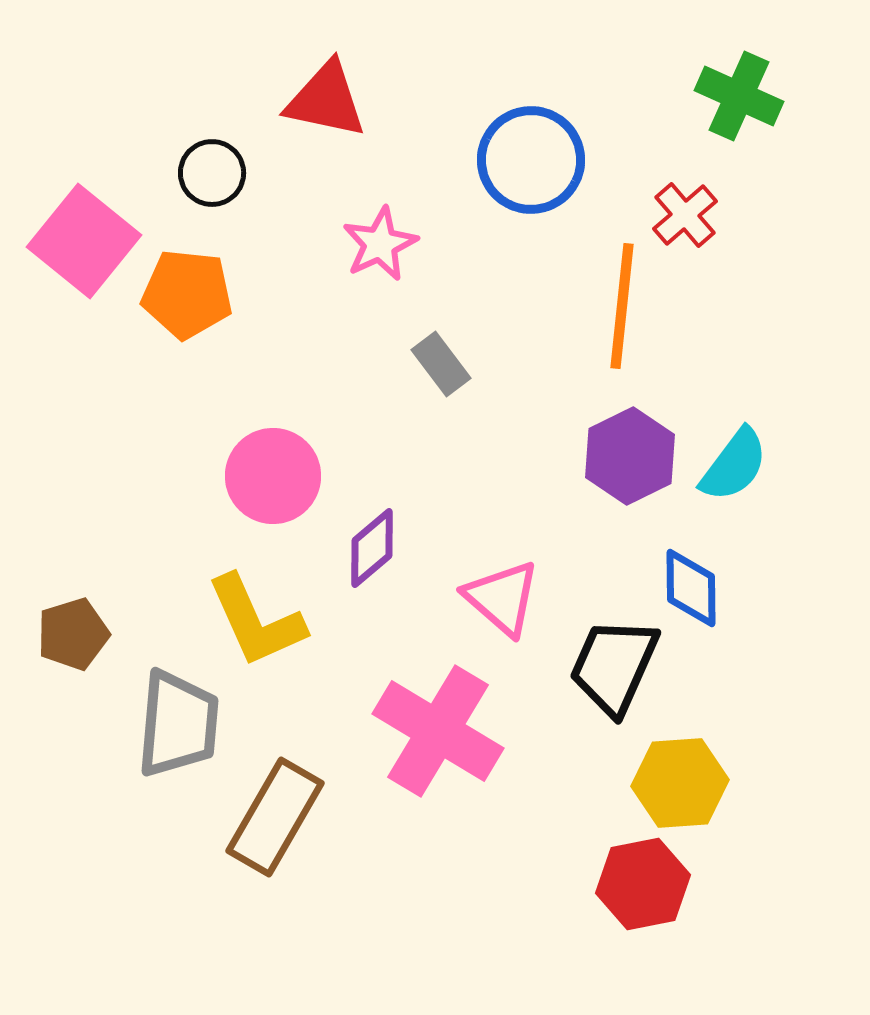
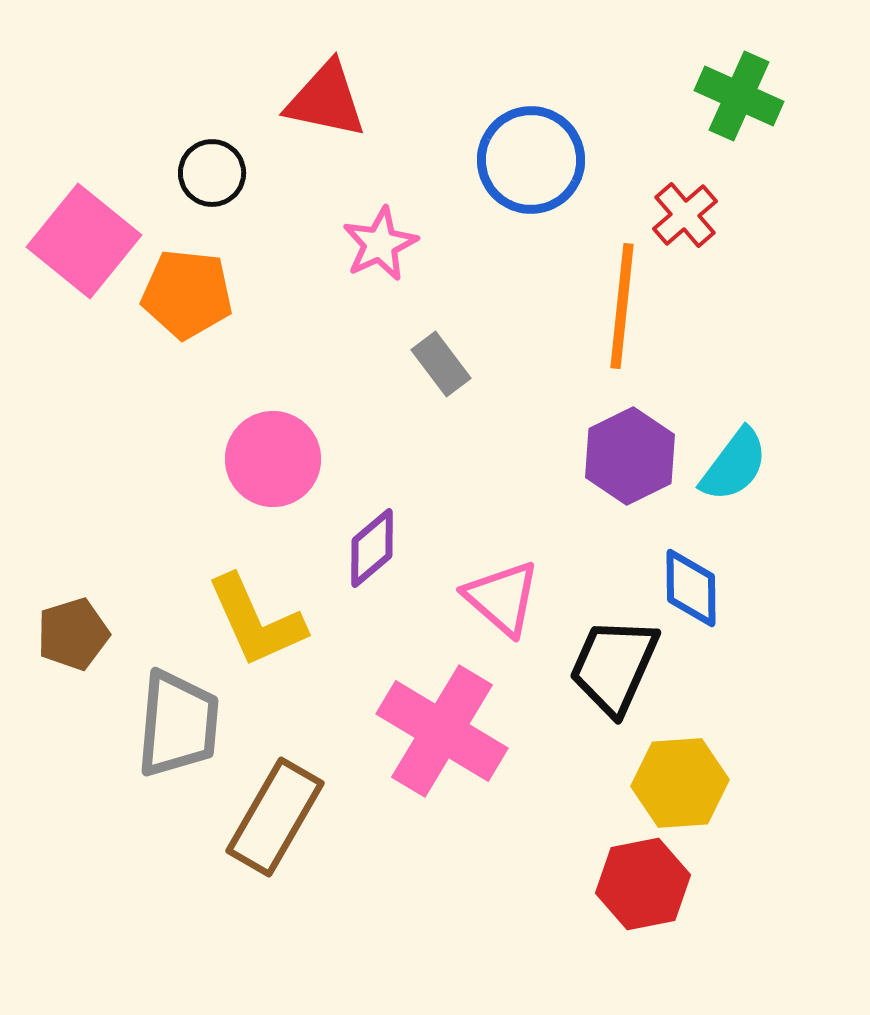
pink circle: moved 17 px up
pink cross: moved 4 px right
